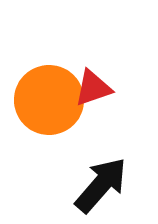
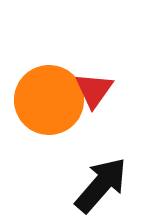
red triangle: moved 1 px right, 2 px down; rotated 36 degrees counterclockwise
